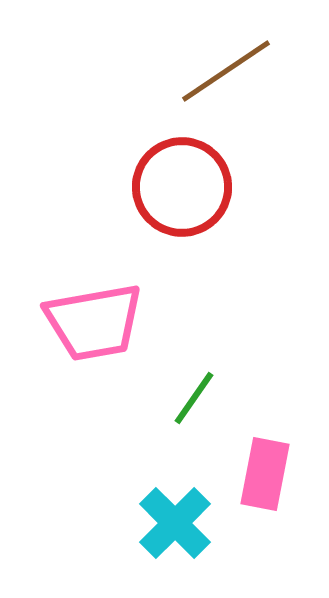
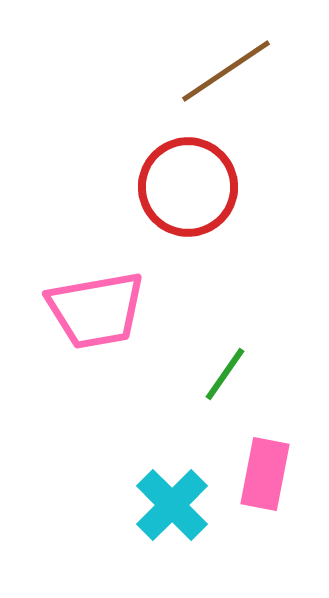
red circle: moved 6 px right
pink trapezoid: moved 2 px right, 12 px up
green line: moved 31 px right, 24 px up
cyan cross: moved 3 px left, 18 px up
